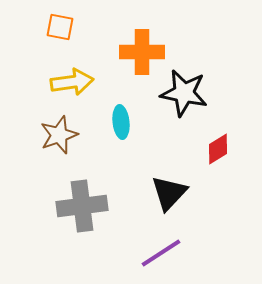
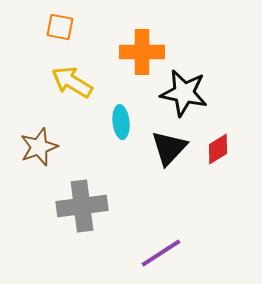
yellow arrow: rotated 141 degrees counterclockwise
brown star: moved 20 px left, 12 px down
black triangle: moved 45 px up
